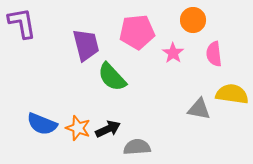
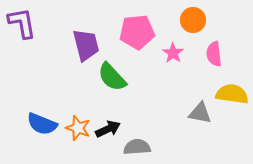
gray triangle: moved 1 px right, 4 px down
